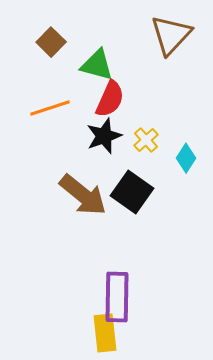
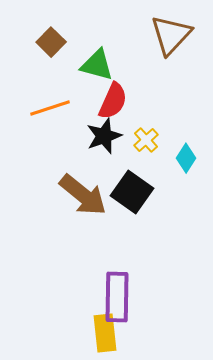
red semicircle: moved 3 px right, 2 px down
